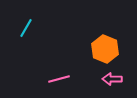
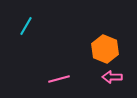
cyan line: moved 2 px up
pink arrow: moved 2 px up
